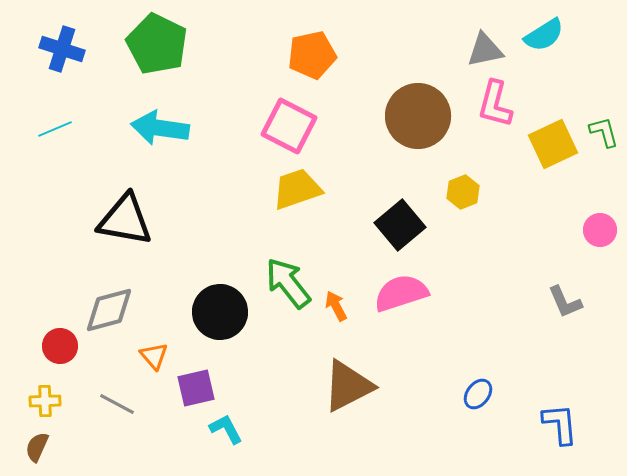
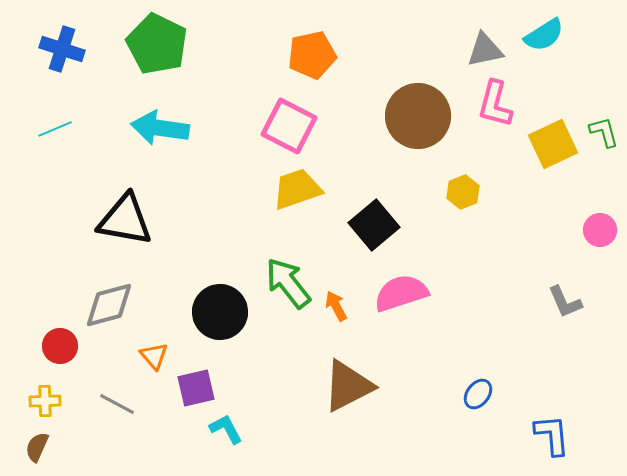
black square: moved 26 px left
gray diamond: moved 5 px up
blue L-shape: moved 8 px left, 11 px down
